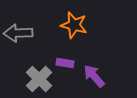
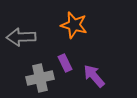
gray arrow: moved 3 px right, 4 px down
purple rectangle: rotated 54 degrees clockwise
gray cross: moved 1 px right, 1 px up; rotated 32 degrees clockwise
